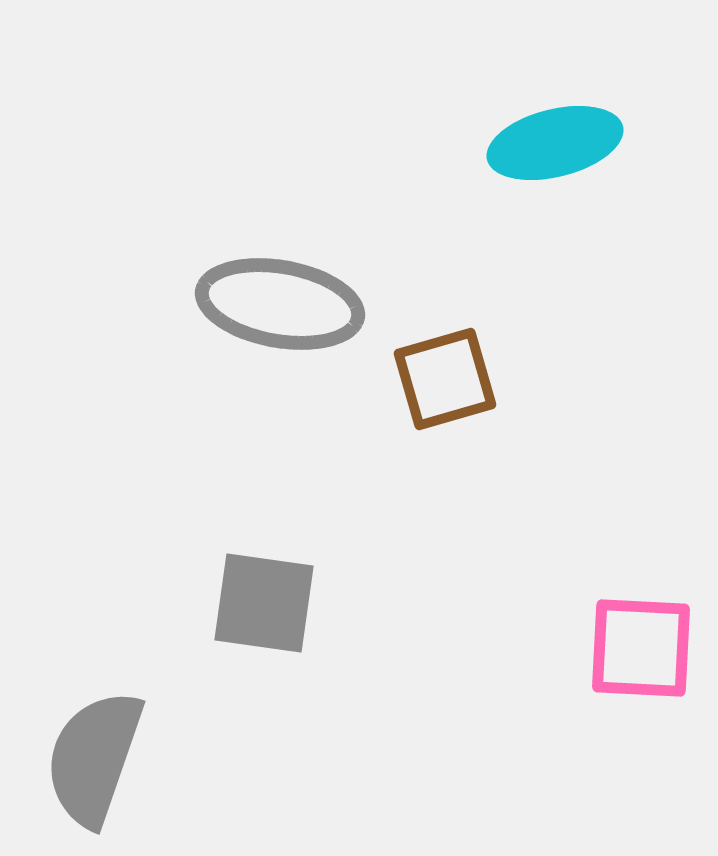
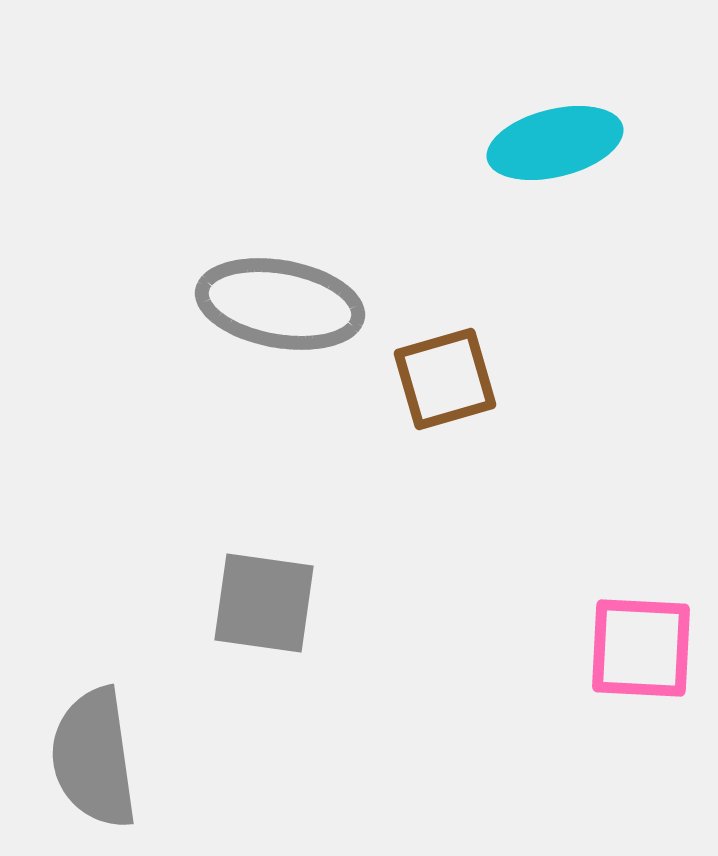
gray semicircle: rotated 27 degrees counterclockwise
